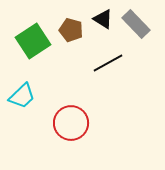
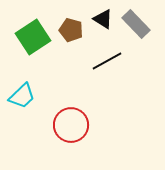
green square: moved 4 px up
black line: moved 1 px left, 2 px up
red circle: moved 2 px down
